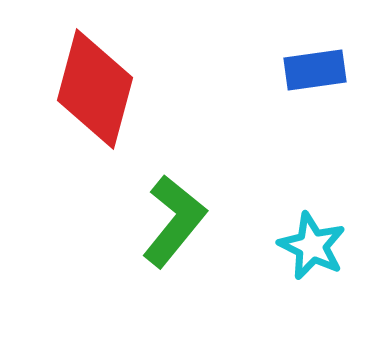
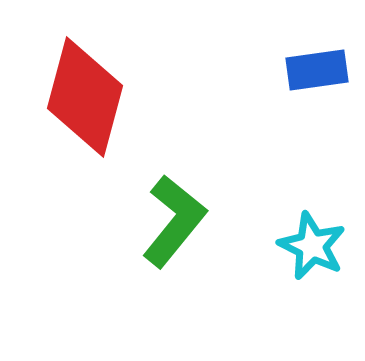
blue rectangle: moved 2 px right
red diamond: moved 10 px left, 8 px down
